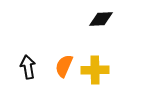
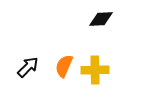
black arrow: rotated 55 degrees clockwise
